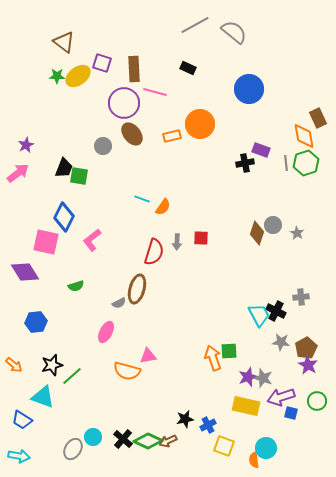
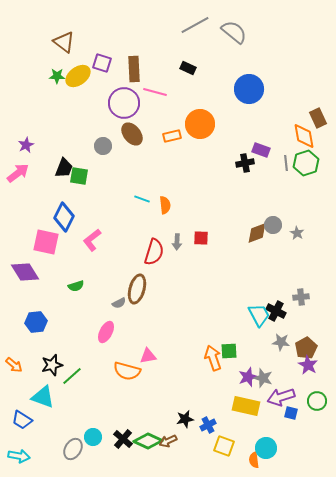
orange semicircle at (163, 207): moved 2 px right, 2 px up; rotated 42 degrees counterclockwise
brown diamond at (257, 233): rotated 50 degrees clockwise
